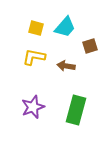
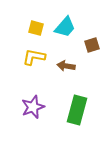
brown square: moved 2 px right, 1 px up
green rectangle: moved 1 px right
